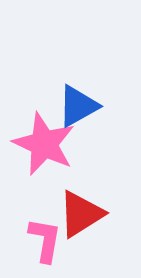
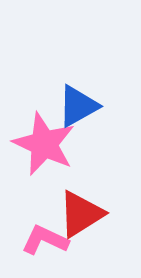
pink L-shape: rotated 75 degrees counterclockwise
